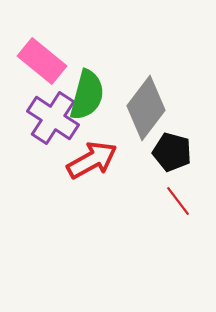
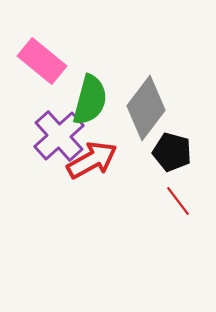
green semicircle: moved 3 px right, 5 px down
purple cross: moved 6 px right, 18 px down; rotated 15 degrees clockwise
